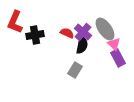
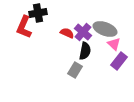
red L-shape: moved 9 px right, 5 px down
gray ellipse: rotated 35 degrees counterclockwise
black cross: moved 3 px right, 22 px up
black semicircle: moved 3 px right, 6 px down
purple rectangle: moved 1 px right, 3 px down; rotated 66 degrees clockwise
